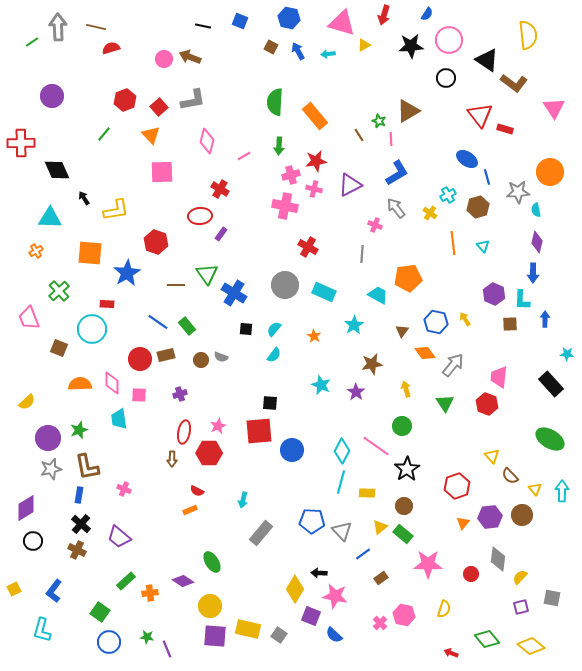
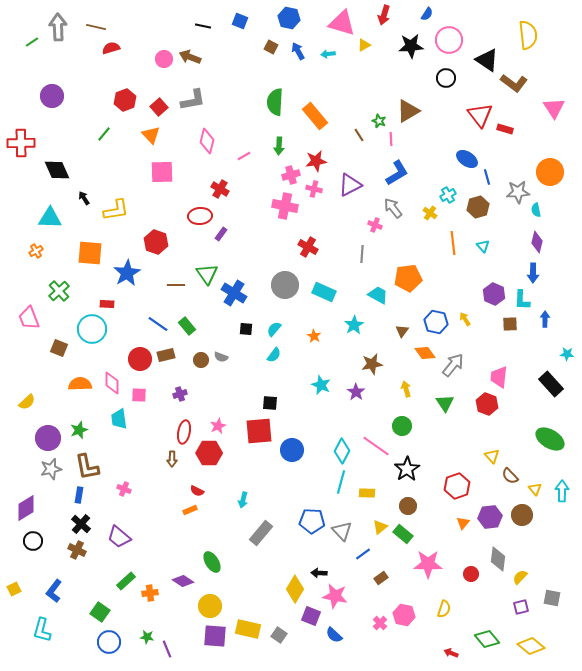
gray arrow at (396, 208): moved 3 px left
blue line at (158, 322): moved 2 px down
brown circle at (404, 506): moved 4 px right
